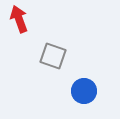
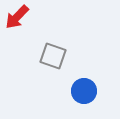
red arrow: moved 2 px left, 2 px up; rotated 116 degrees counterclockwise
